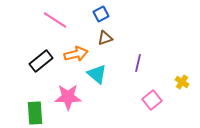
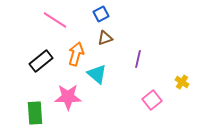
orange arrow: rotated 60 degrees counterclockwise
purple line: moved 4 px up
